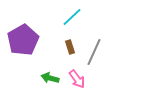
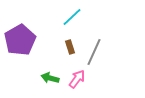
purple pentagon: moved 3 px left
pink arrow: rotated 108 degrees counterclockwise
